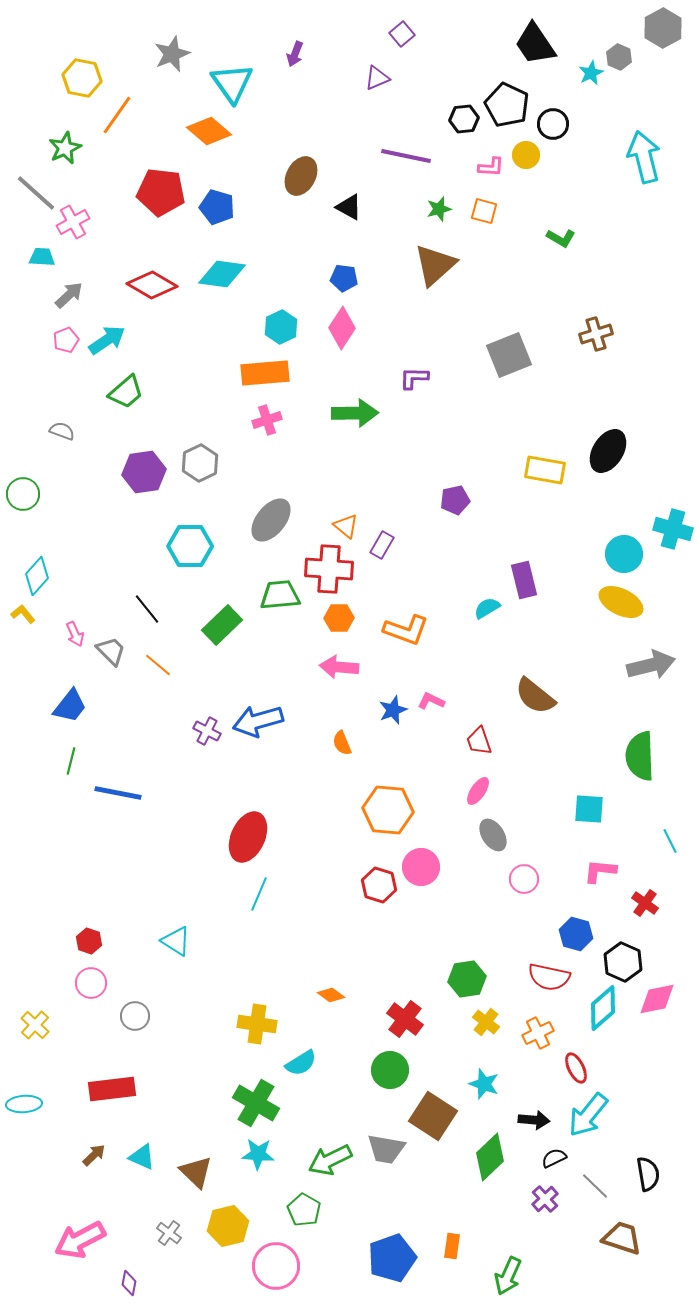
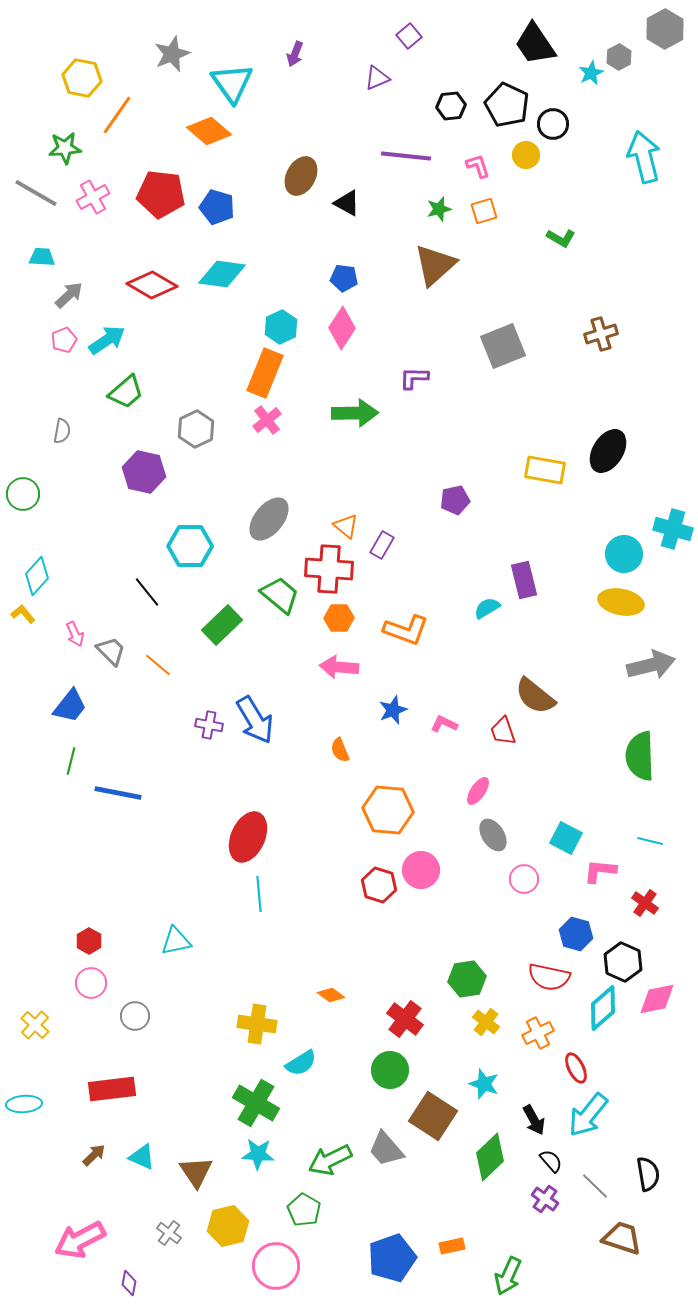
gray hexagon at (663, 28): moved 2 px right, 1 px down
purple square at (402, 34): moved 7 px right, 2 px down
gray hexagon at (619, 57): rotated 10 degrees clockwise
black hexagon at (464, 119): moved 13 px left, 13 px up
green star at (65, 148): rotated 20 degrees clockwise
purple line at (406, 156): rotated 6 degrees counterclockwise
pink L-shape at (491, 167): moved 13 px left, 1 px up; rotated 112 degrees counterclockwise
red pentagon at (161, 192): moved 2 px down
gray line at (36, 193): rotated 12 degrees counterclockwise
black triangle at (349, 207): moved 2 px left, 4 px up
orange square at (484, 211): rotated 32 degrees counterclockwise
pink cross at (73, 222): moved 20 px right, 25 px up
brown cross at (596, 334): moved 5 px right
pink pentagon at (66, 340): moved 2 px left
gray square at (509, 355): moved 6 px left, 9 px up
orange rectangle at (265, 373): rotated 63 degrees counterclockwise
pink cross at (267, 420): rotated 20 degrees counterclockwise
gray semicircle at (62, 431): rotated 80 degrees clockwise
gray hexagon at (200, 463): moved 4 px left, 34 px up
purple hexagon at (144, 472): rotated 21 degrees clockwise
gray ellipse at (271, 520): moved 2 px left, 1 px up
green trapezoid at (280, 595): rotated 45 degrees clockwise
yellow ellipse at (621, 602): rotated 15 degrees counterclockwise
black line at (147, 609): moved 17 px up
pink L-shape at (431, 701): moved 13 px right, 23 px down
blue arrow at (258, 721): moved 3 px left, 1 px up; rotated 105 degrees counterclockwise
purple cross at (207, 731): moved 2 px right, 6 px up; rotated 16 degrees counterclockwise
red trapezoid at (479, 741): moved 24 px right, 10 px up
orange semicircle at (342, 743): moved 2 px left, 7 px down
cyan square at (589, 809): moved 23 px left, 29 px down; rotated 24 degrees clockwise
cyan line at (670, 841): moved 20 px left; rotated 50 degrees counterclockwise
pink circle at (421, 867): moved 3 px down
cyan line at (259, 894): rotated 28 degrees counterclockwise
red hexagon at (89, 941): rotated 10 degrees clockwise
cyan triangle at (176, 941): rotated 44 degrees counterclockwise
black arrow at (534, 1120): rotated 56 degrees clockwise
gray trapezoid at (386, 1149): rotated 39 degrees clockwise
black semicircle at (554, 1158): moved 3 px left, 3 px down; rotated 75 degrees clockwise
brown triangle at (196, 1172): rotated 12 degrees clockwise
purple cross at (545, 1199): rotated 12 degrees counterclockwise
orange rectangle at (452, 1246): rotated 70 degrees clockwise
